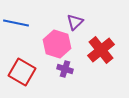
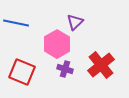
pink hexagon: rotated 12 degrees clockwise
red cross: moved 15 px down
red square: rotated 8 degrees counterclockwise
